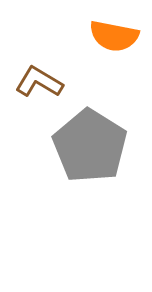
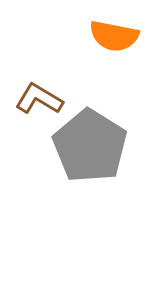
brown L-shape: moved 17 px down
